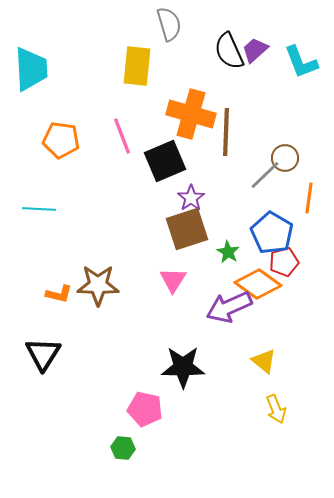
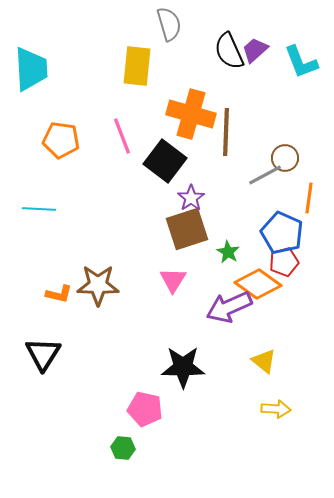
black square: rotated 30 degrees counterclockwise
gray line: rotated 16 degrees clockwise
blue pentagon: moved 10 px right; rotated 6 degrees counterclockwise
yellow arrow: rotated 64 degrees counterclockwise
